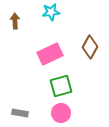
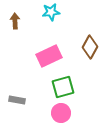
pink rectangle: moved 1 px left, 2 px down
green square: moved 2 px right, 1 px down
gray rectangle: moved 3 px left, 13 px up
